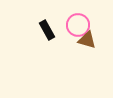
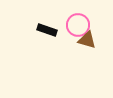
black rectangle: rotated 42 degrees counterclockwise
